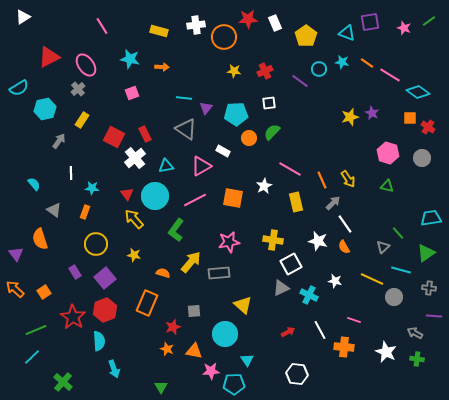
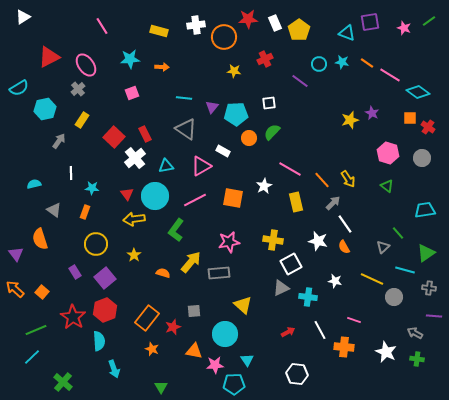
yellow pentagon at (306, 36): moved 7 px left, 6 px up
cyan star at (130, 59): rotated 18 degrees counterclockwise
cyan circle at (319, 69): moved 5 px up
red cross at (265, 71): moved 12 px up
purple triangle at (206, 108): moved 6 px right, 1 px up
yellow star at (350, 117): moved 3 px down
red square at (114, 137): rotated 15 degrees clockwise
orange line at (322, 180): rotated 18 degrees counterclockwise
cyan semicircle at (34, 184): rotated 64 degrees counterclockwise
green triangle at (387, 186): rotated 24 degrees clockwise
cyan trapezoid at (431, 218): moved 6 px left, 8 px up
yellow arrow at (134, 219): rotated 55 degrees counterclockwise
yellow star at (134, 255): rotated 24 degrees clockwise
cyan line at (401, 270): moved 4 px right
orange square at (44, 292): moved 2 px left; rotated 16 degrees counterclockwise
cyan cross at (309, 295): moved 1 px left, 2 px down; rotated 18 degrees counterclockwise
orange rectangle at (147, 303): moved 15 px down; rotated 15 degrees clockwise
orange star at (167, 349): moved 15 px left
pink star at (211, 371): moved 4 px right, 6 px up
